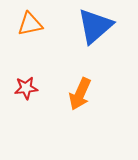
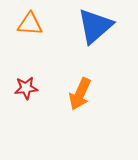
orange triangle: rotated 16 degrees clockwise
